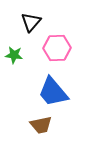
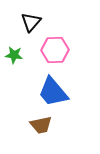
pink hexagon: moved 2 px left, 2 px down
